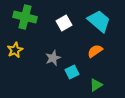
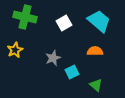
orange semicircle: rotated 35 degrees clockwise
green triangle: rotated 48 degrees counterclockwise
